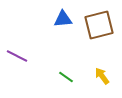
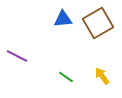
brown square: moved 1 px left, 2 px up; rotated 16 degrees counterclockwise
